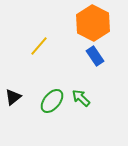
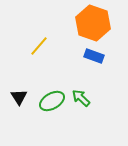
orange hexagon: rotated 8 degrees counterclockwise
blue rectangle: moved 1 px left; rotated 36 degrees counterclockwise
black triangle: moved 6 px right; rotated 24 degrees counterclockwise
green ellipse: rotated 20 degrees clockwise
